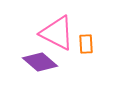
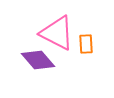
purple diamond: moved 2 px left, 2 px up; rotated 8 degrees clockwise
